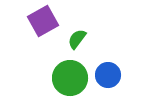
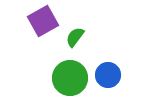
green semicircle: moved 2 px left, 2 px up
